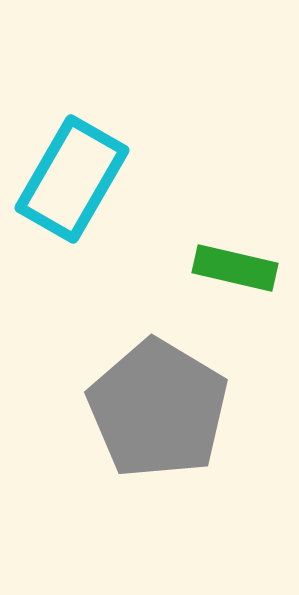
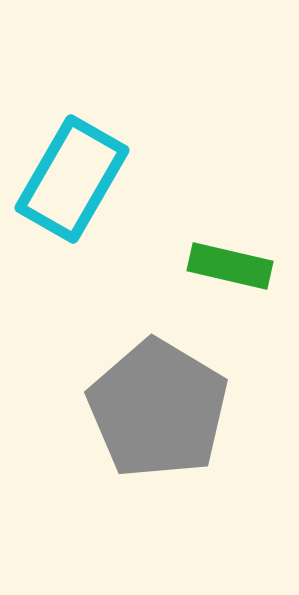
green rectangle: moved 5 px left, 2 px up
